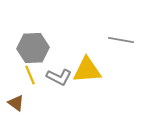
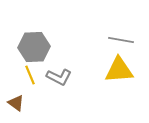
gray hexagon: moved 1 px right, 1 px up
yellow triangle: moved 32 px right
